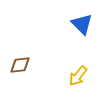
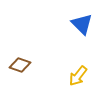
brown diamond: rotated 25 degrees clockwise
